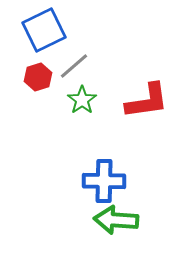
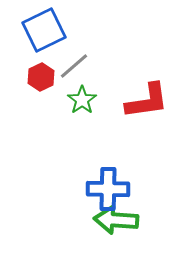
red hexagon: moved 3 px right; rotated 8 degrees counterclockwise
blue cross: moved 4 px right, 8 px down
